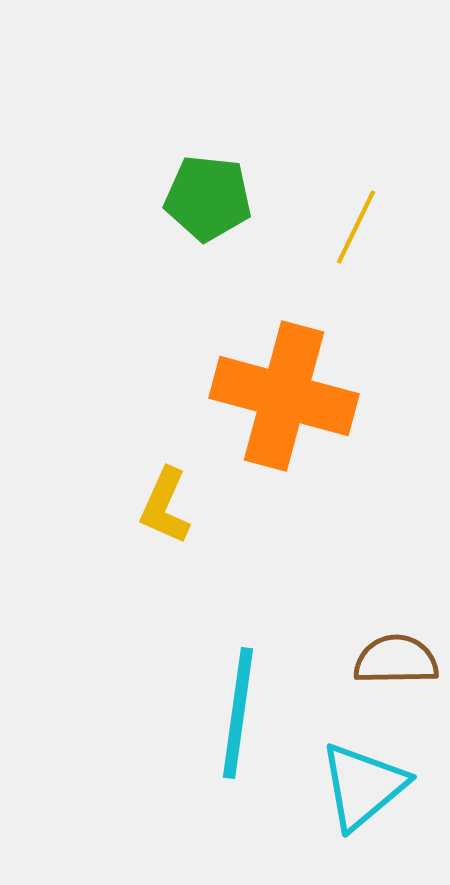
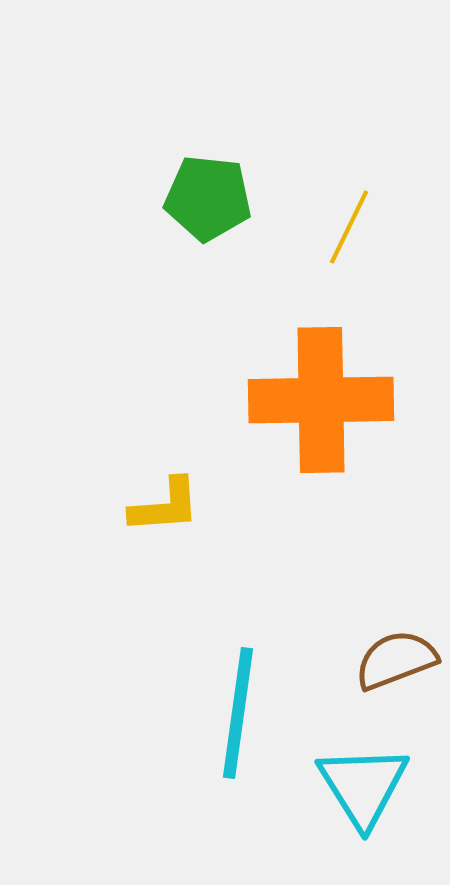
yellow line: moved 7 px left
orange cross: moved 37 px right, 4 px down; rotated 16 degrees counterclockwise
yellow L-shape: rotated 118 degrees counterclockwise
brown semicircle: rotated 20 degrees counterclockwise
cyan triangle: rotated 22 degrees counterclockwise
